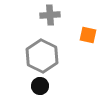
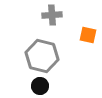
gray cross: moved 2 px right
gray hexagon: rotated 12 degrees counterclockwise
